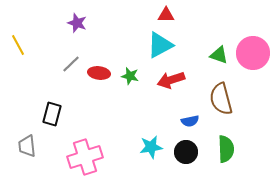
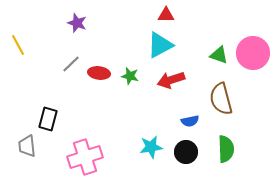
black rectangle: moved 4 px left, 5 px down
